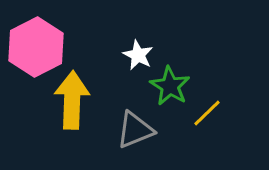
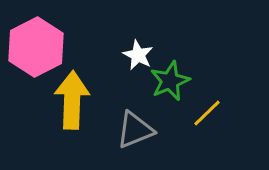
green star: moved 5 px up; rotated 18 degrees clockwise
